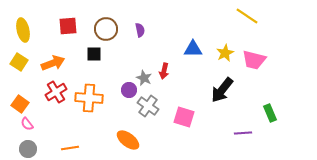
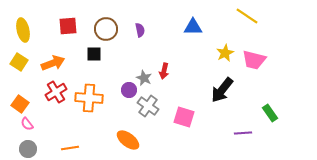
blue triangle: moved 22 px up
green rectangle: rotated 12 degrees counterclockwise
